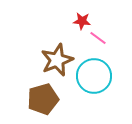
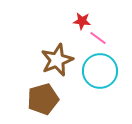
cyan circle: moved 6 px right, 5 px up
